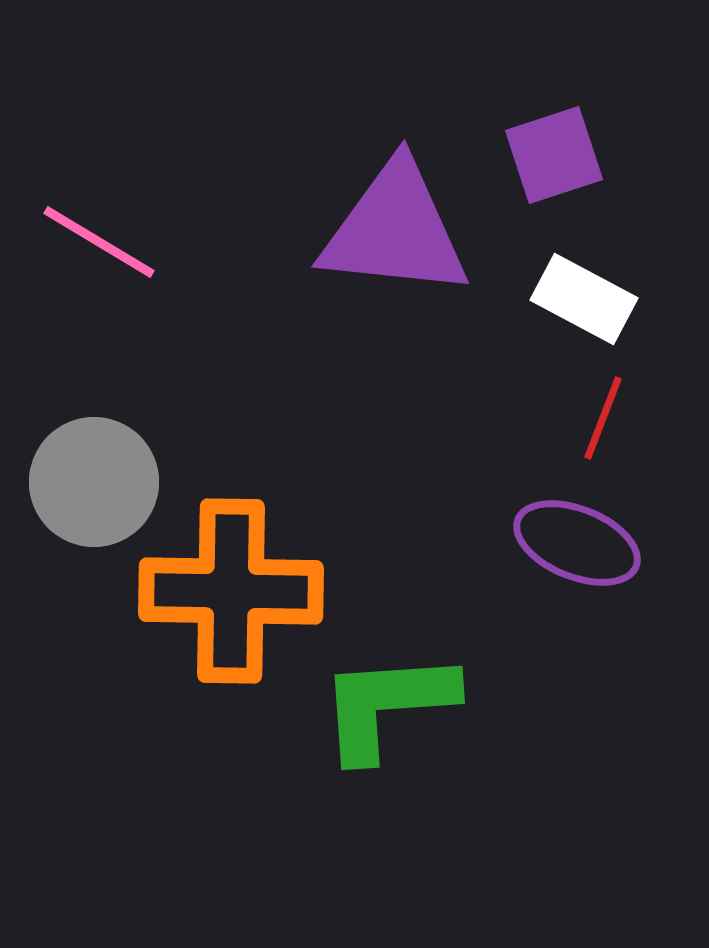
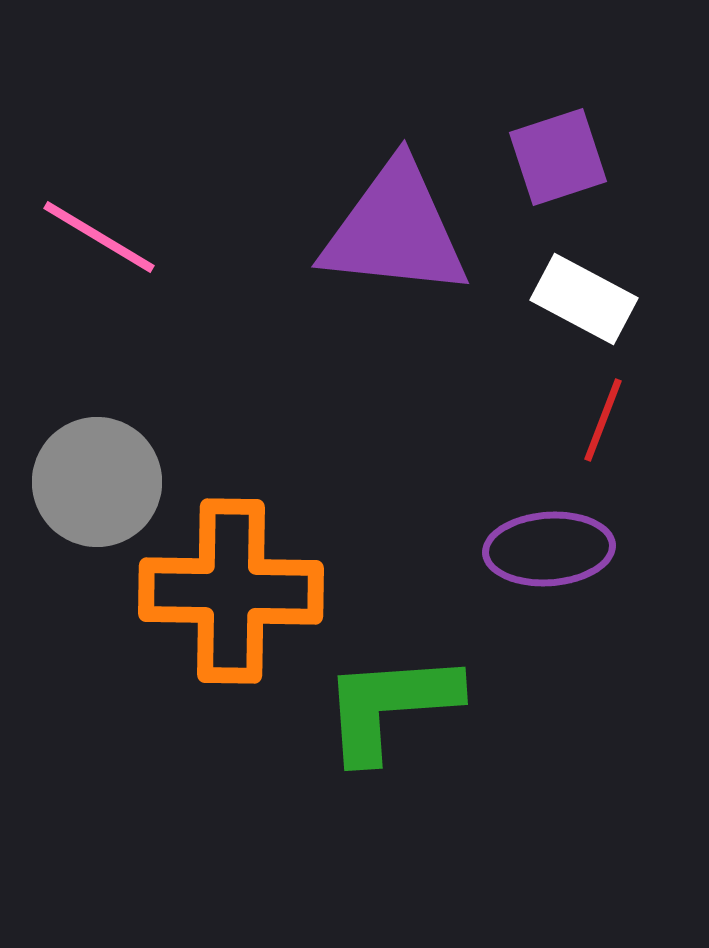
purple square: moved 4 px right, 2 px down
pink line: moved 5 px up
red line: moved 2 px down
gray circle: moved 3 px right
purple ellipse: moved 28 px left, 6 px down; rotated 26 degrees counterclockwise
green L-shape: moved 3 px right, 1 px down
